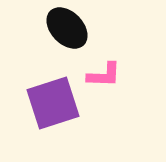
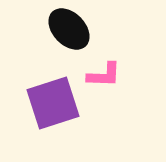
black ellipse: moved 2 px right, 1 px down
